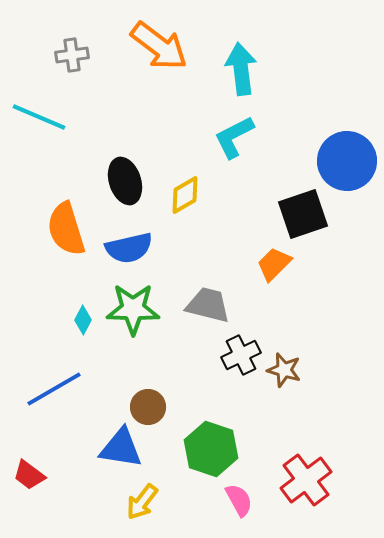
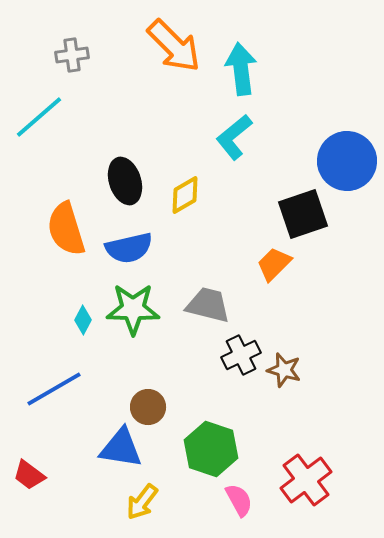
orange arrow: moved 15 px right; rotated 8 degrees clockwise
cyan line: rotated 64 degrees counterclockwise
cyan L-shape: rotated 12 degrees counterclockwise
